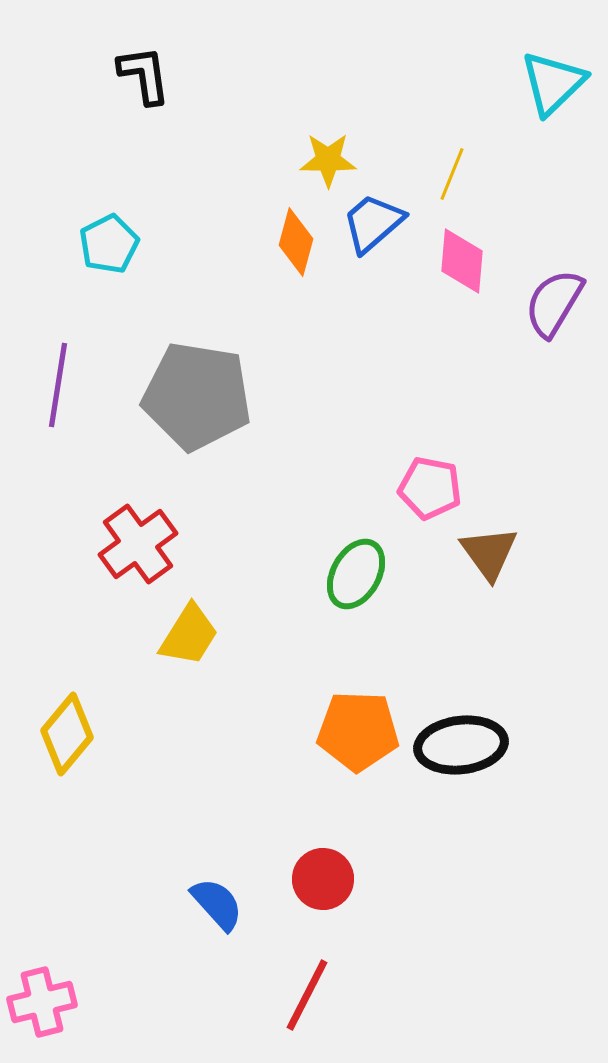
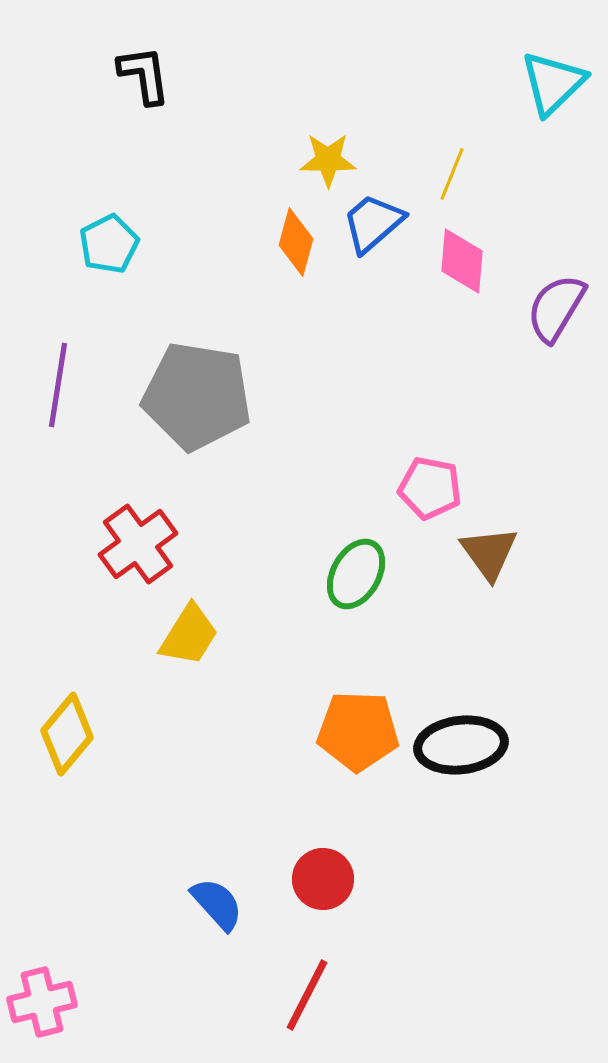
purple semicircle: moved 2 px right, 5 px down
